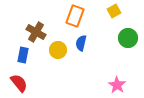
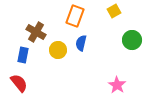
green circle: moved 4 px right, 2 px down
